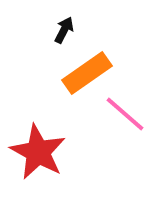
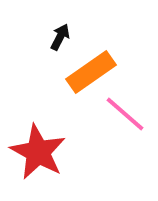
black arrow: moved 4 px left, 7 px down
orange rectangle: moved 4 px right, 1 px up
